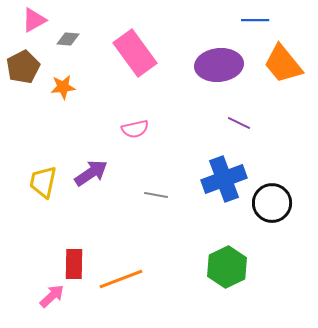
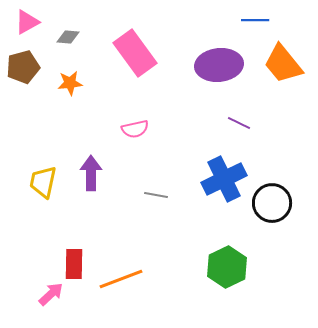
pink triangle: moved 7 px left, 2 px down
gray diamond: moved 2 px up
brown pentagon: rotated 12 degrees clockwise
orange star: moved 7 px right, 4 px up
purple arrow: rotated 56 degrees counterclockwise
blue cross: rotated 6 degrees counterclockwise
pink arrow: moved 1 px left, 2 px up
